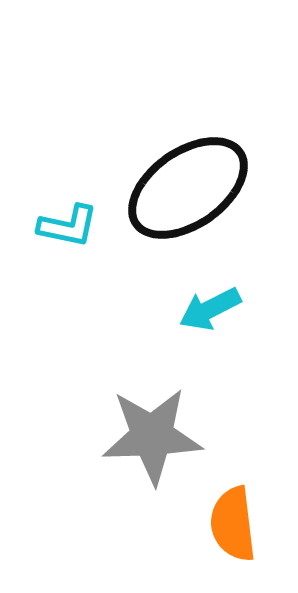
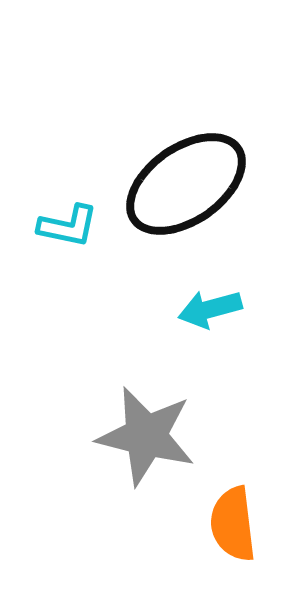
black ellipse: moved 2 px left, 4 px up
cyan arrow: rotated 12 degrees clockwise
gray star: moved 6 px left; rotated 16 degrees clockwise
